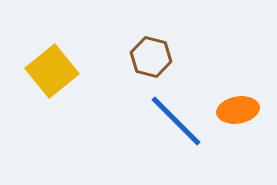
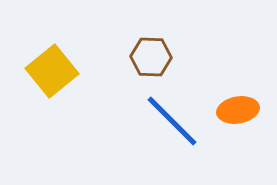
brown hexagon: rotated 12 degrees counterclockwise
blue line: moved 4 px left
